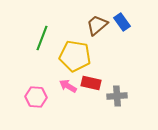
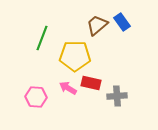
yellow pentagon: rotated 8 degrees counterclockwise
pink arrow: moved 2 px down
